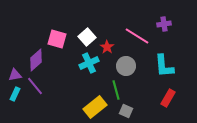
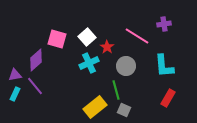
gray square: moved 2 px left, 1 px up
